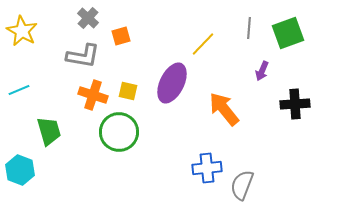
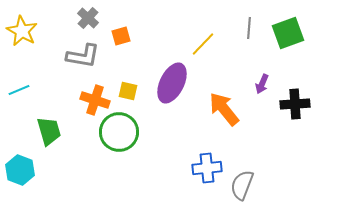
purple arrow: moved 13 px down
orange cross: moved 2 px right, 5 px down
